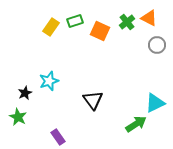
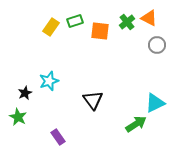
orange square: rotated 18 degrees counterclockwise
